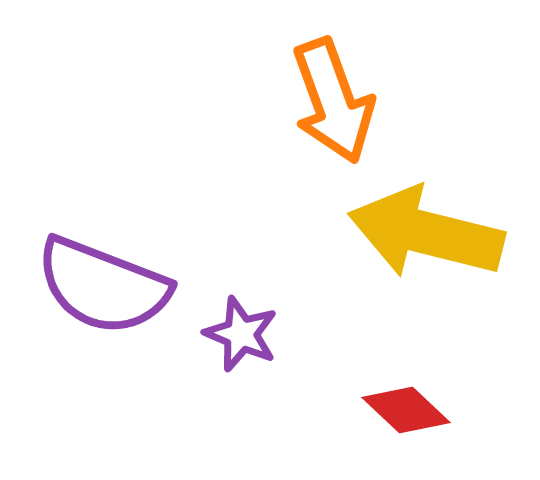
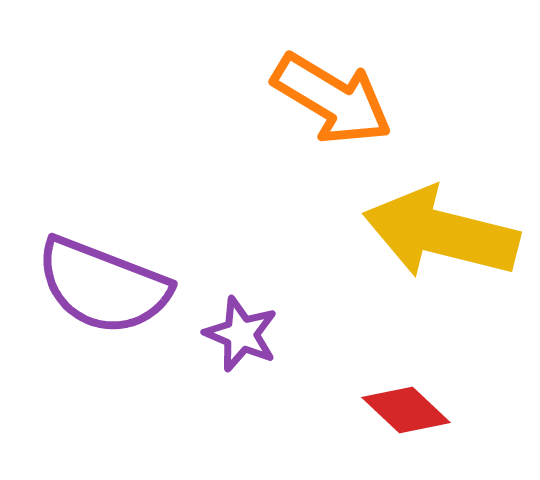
orange arrow: moved 1 px left, 2 px up; rotated 39 degrees counterclockwise
yellow arrow: moved 15 px right
